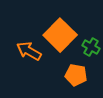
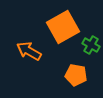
orange square: moved 3 px right, 8 px up; rotated 16 degrees clockwise
green cross: moved 2 px up
